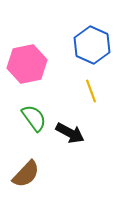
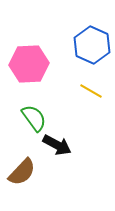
pink hexagon: moved 2 px right; rotated 9 degrees clockwise
yellow line: rotated 40 degrees counterclockwise
black arrow: moved 13 px left, 12 px down
brown semicircle: moved 4 px left, 2 px up
